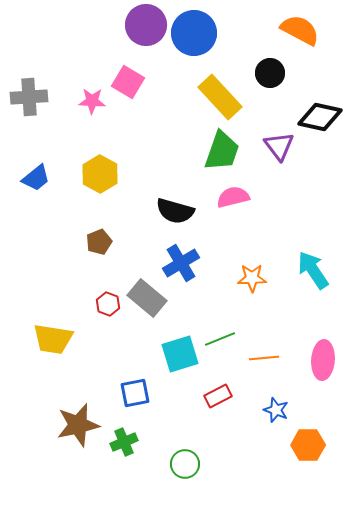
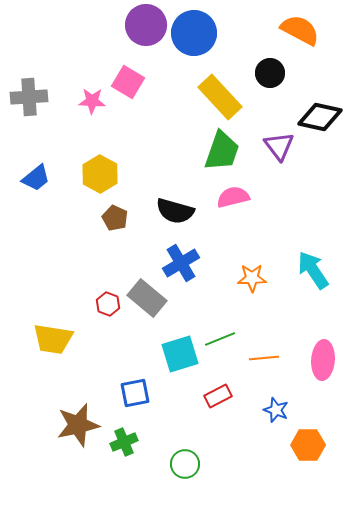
brown pentagon: moved 16 px right, 24 px up; rotated 25 degrees counterclockwise
